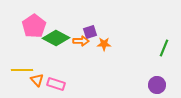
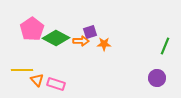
pink pentagon: moved 2 px left, 3 px down
green line: moved 1 px right, 2 px up
purple circle: moved 7 px up
